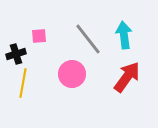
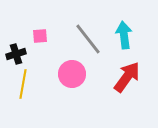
pink square: moved 1 px right
yellow line: moved 1 px down
